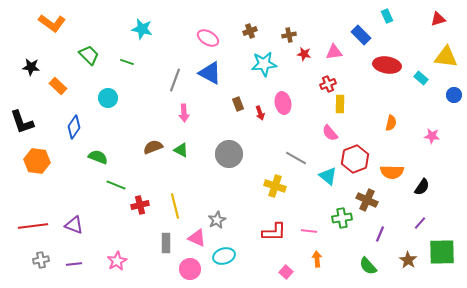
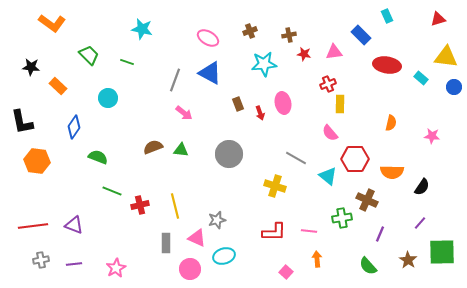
blue circle at (454, 95): moved 8 px up
pink arrow at (184, 113): rotated 48 degrees counterclockwise
black L-shape at (22, 122): rotated 8 degrees clockwise
green triangle at (181, 150): rotated 21 degrees counterclockwise
red hexagon at (355, 159): rotated 20 degrees clockwise
green line at (116, 185): moved 4 px left, 6 px down
gray star at (217, 220): rotated 12 degrees clockwise
pink star at (117, 261): moved 1 px left, 7 px down
